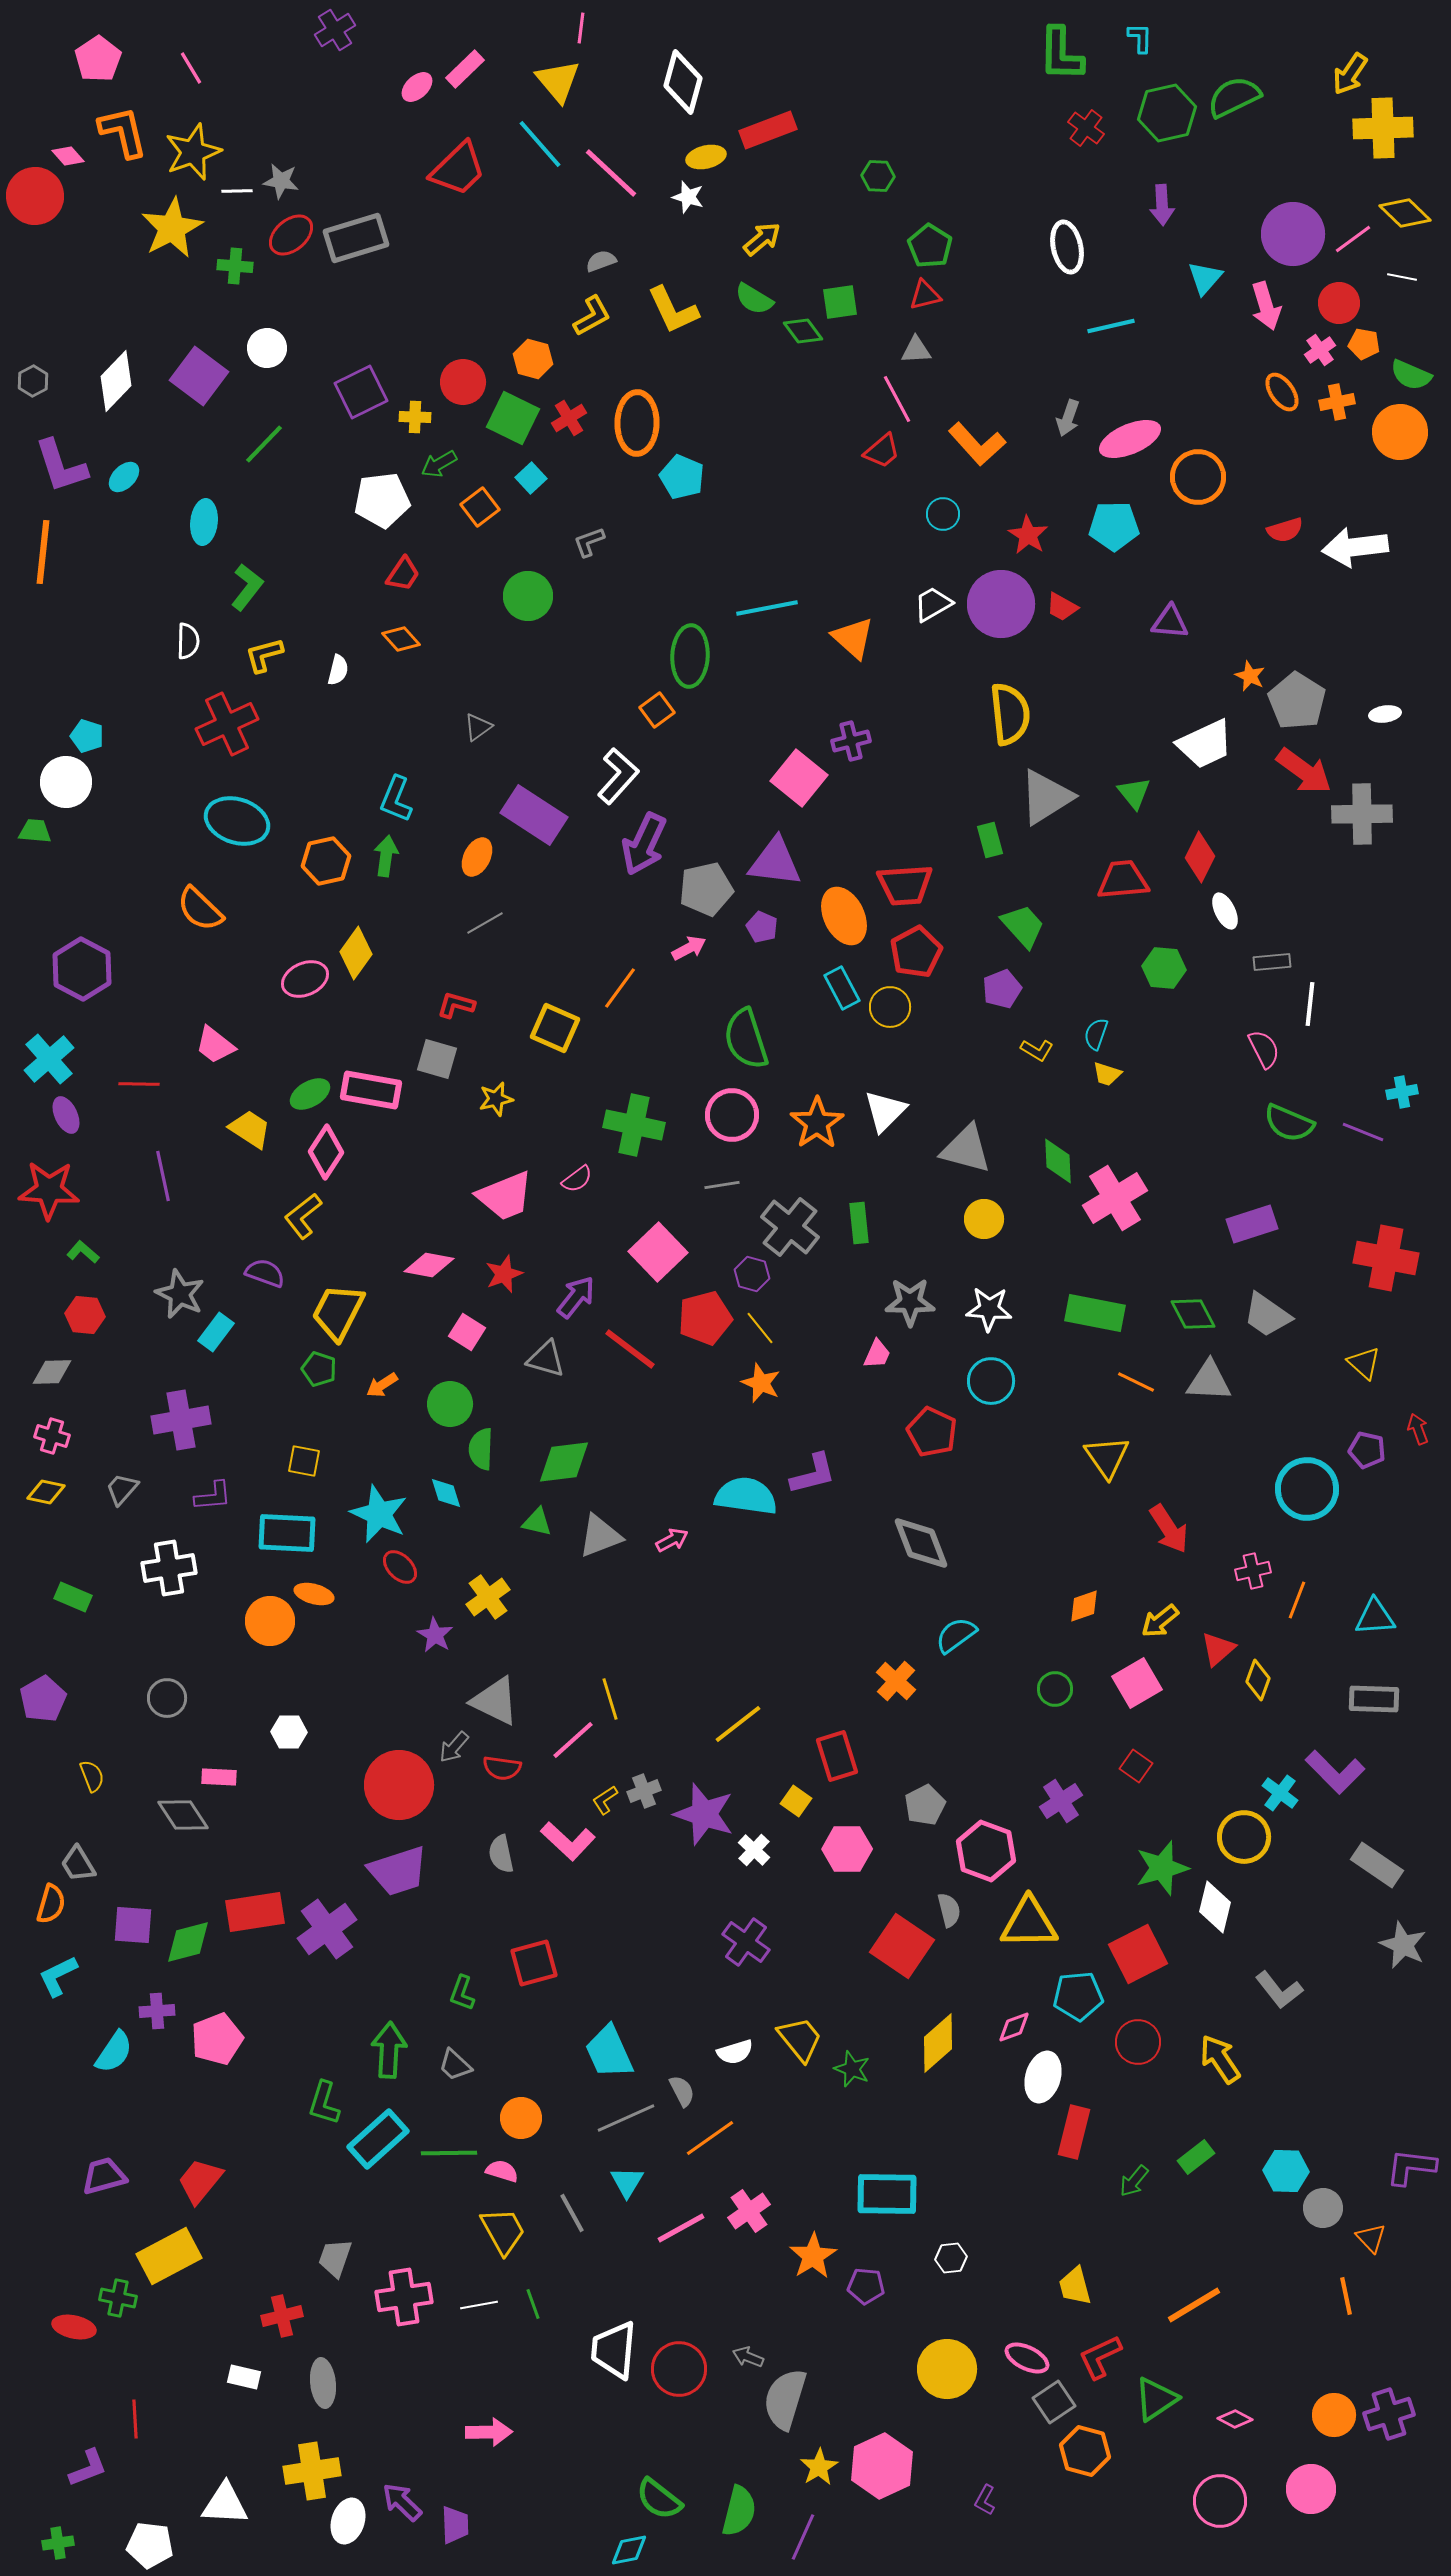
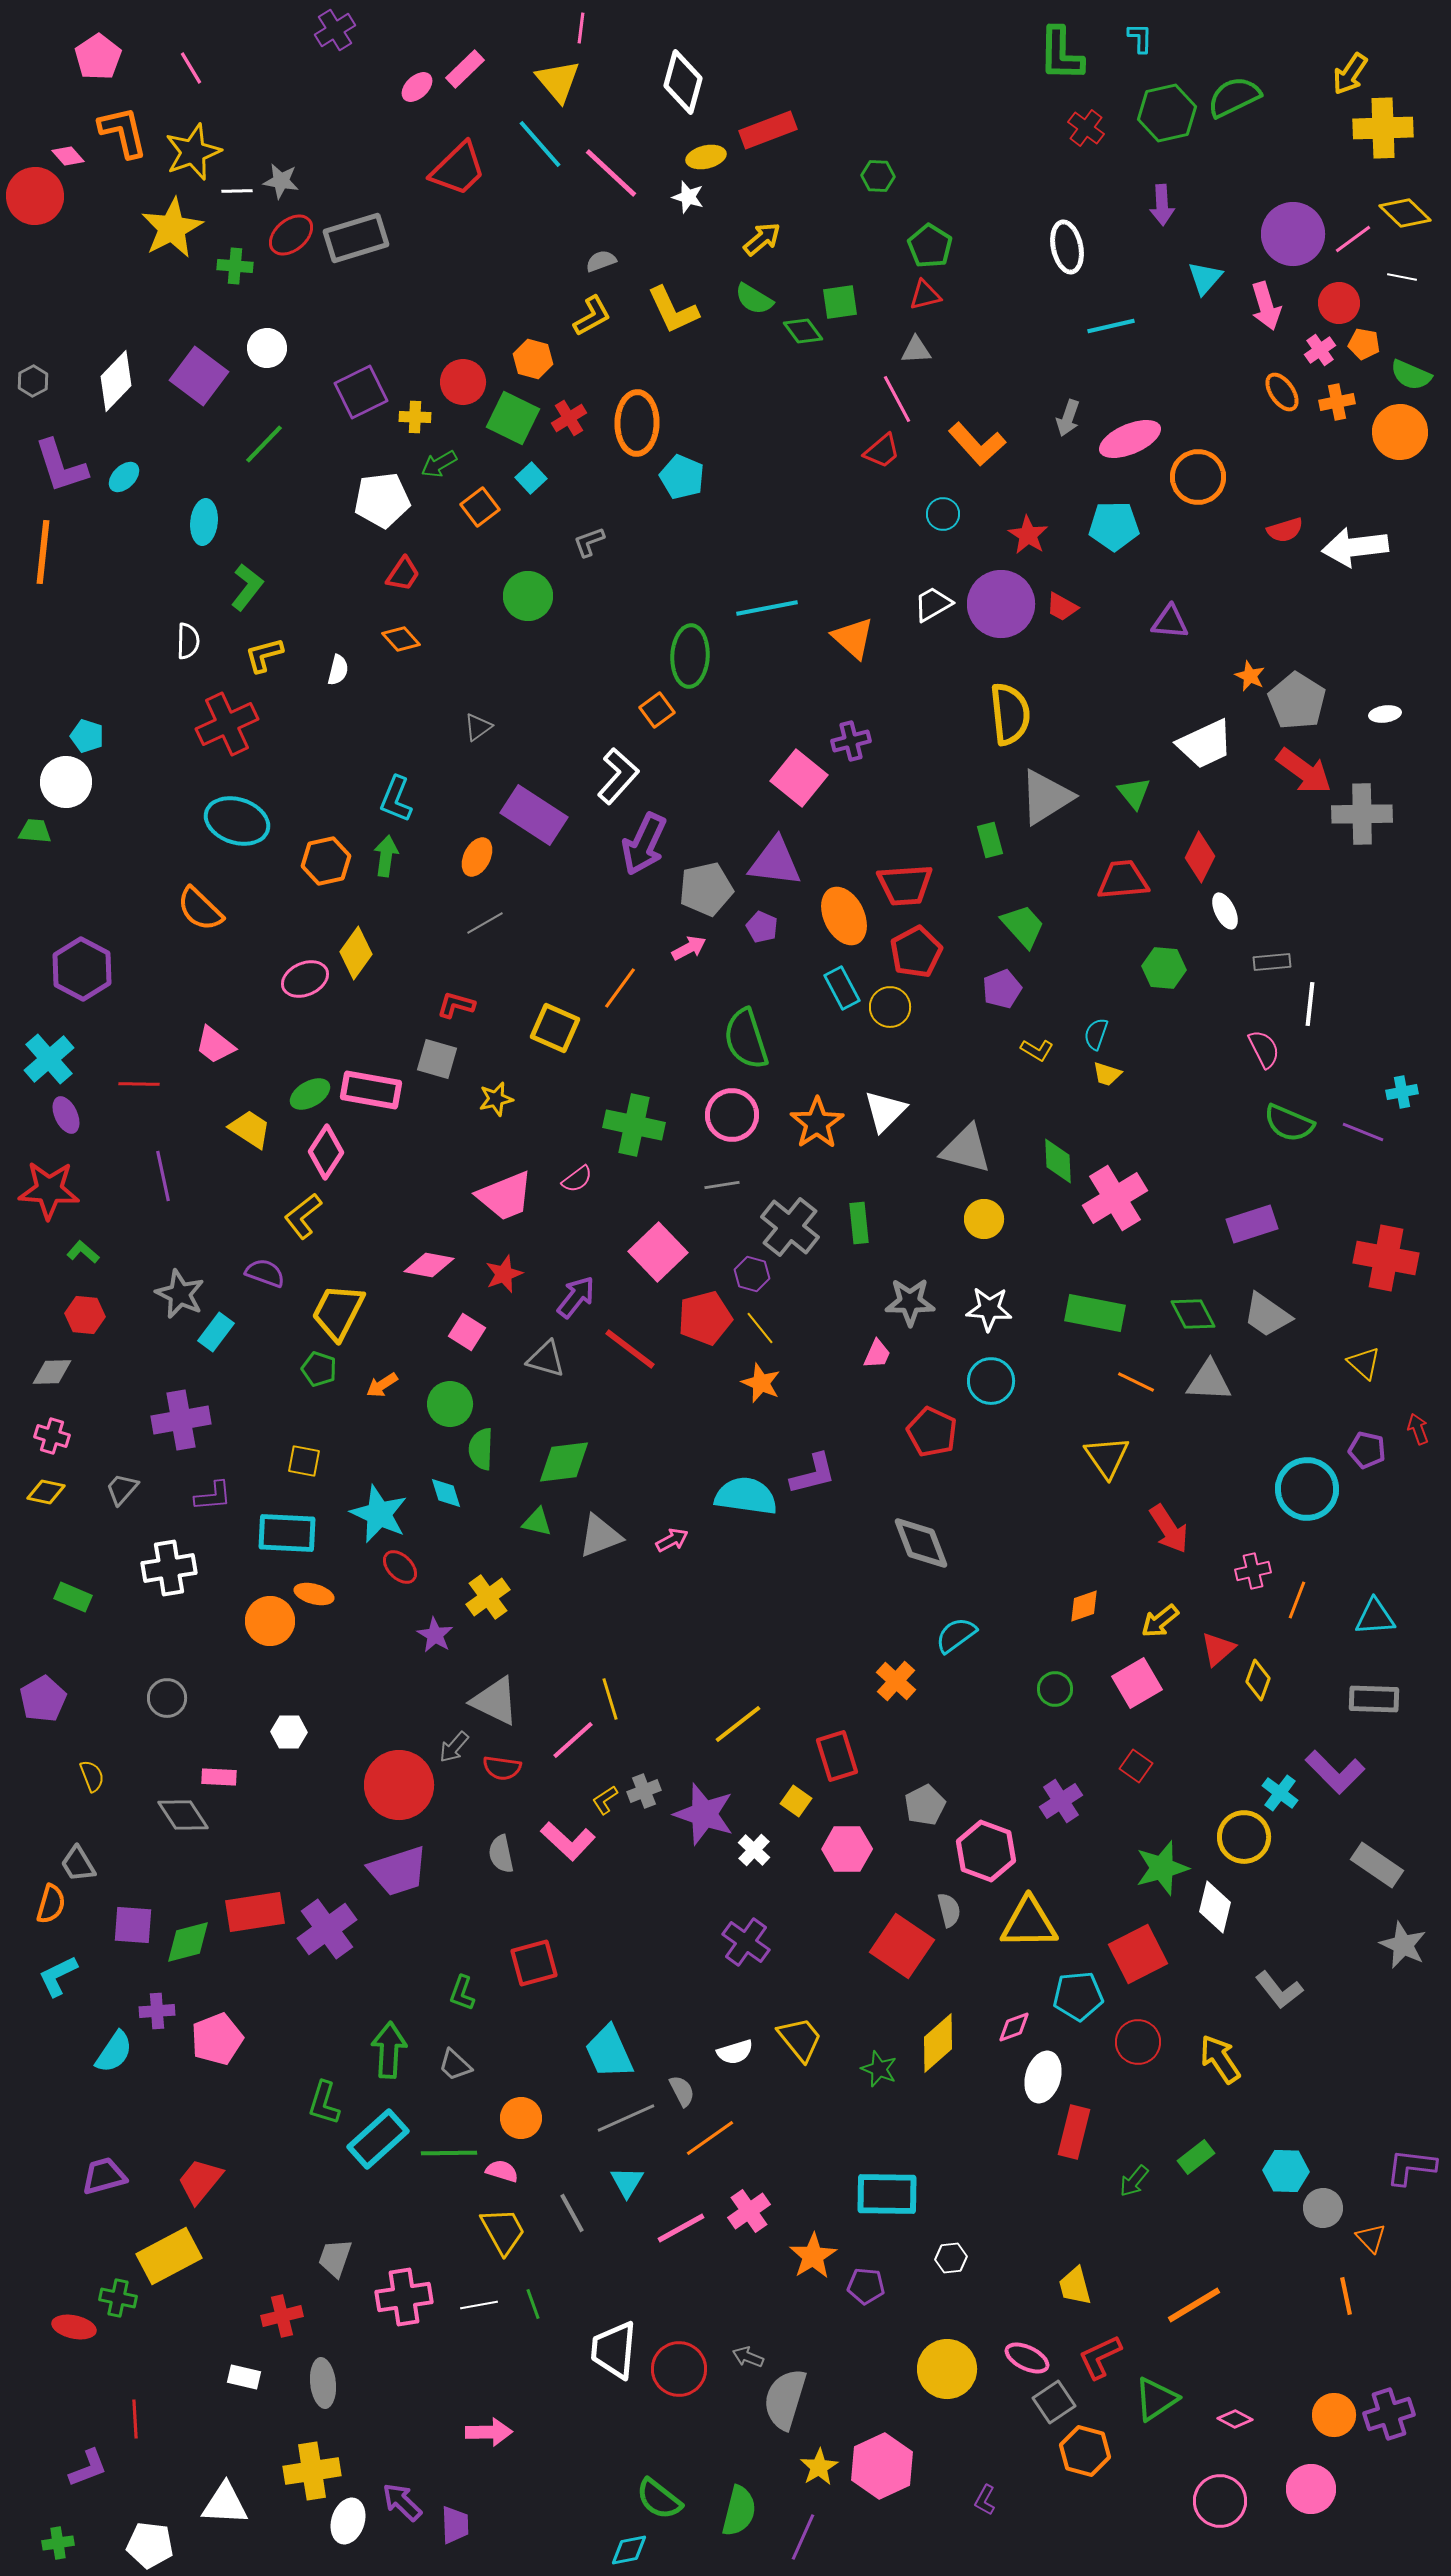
pink pentagon at (98, 59): moved 2 px up
green star at (852, 2069): moved 27 px right
